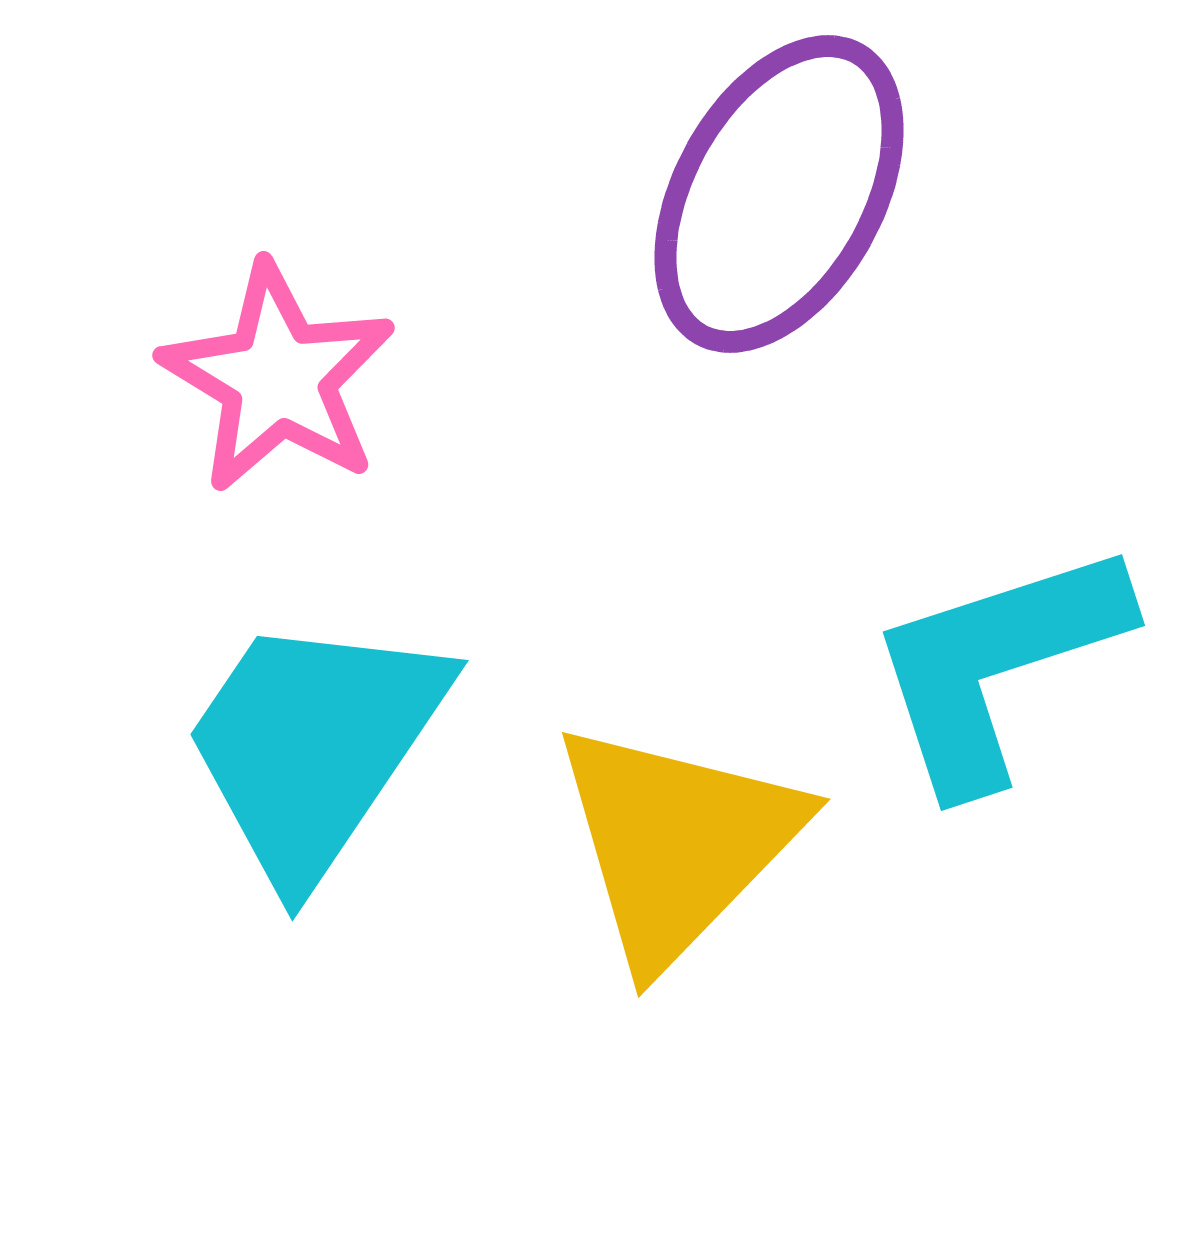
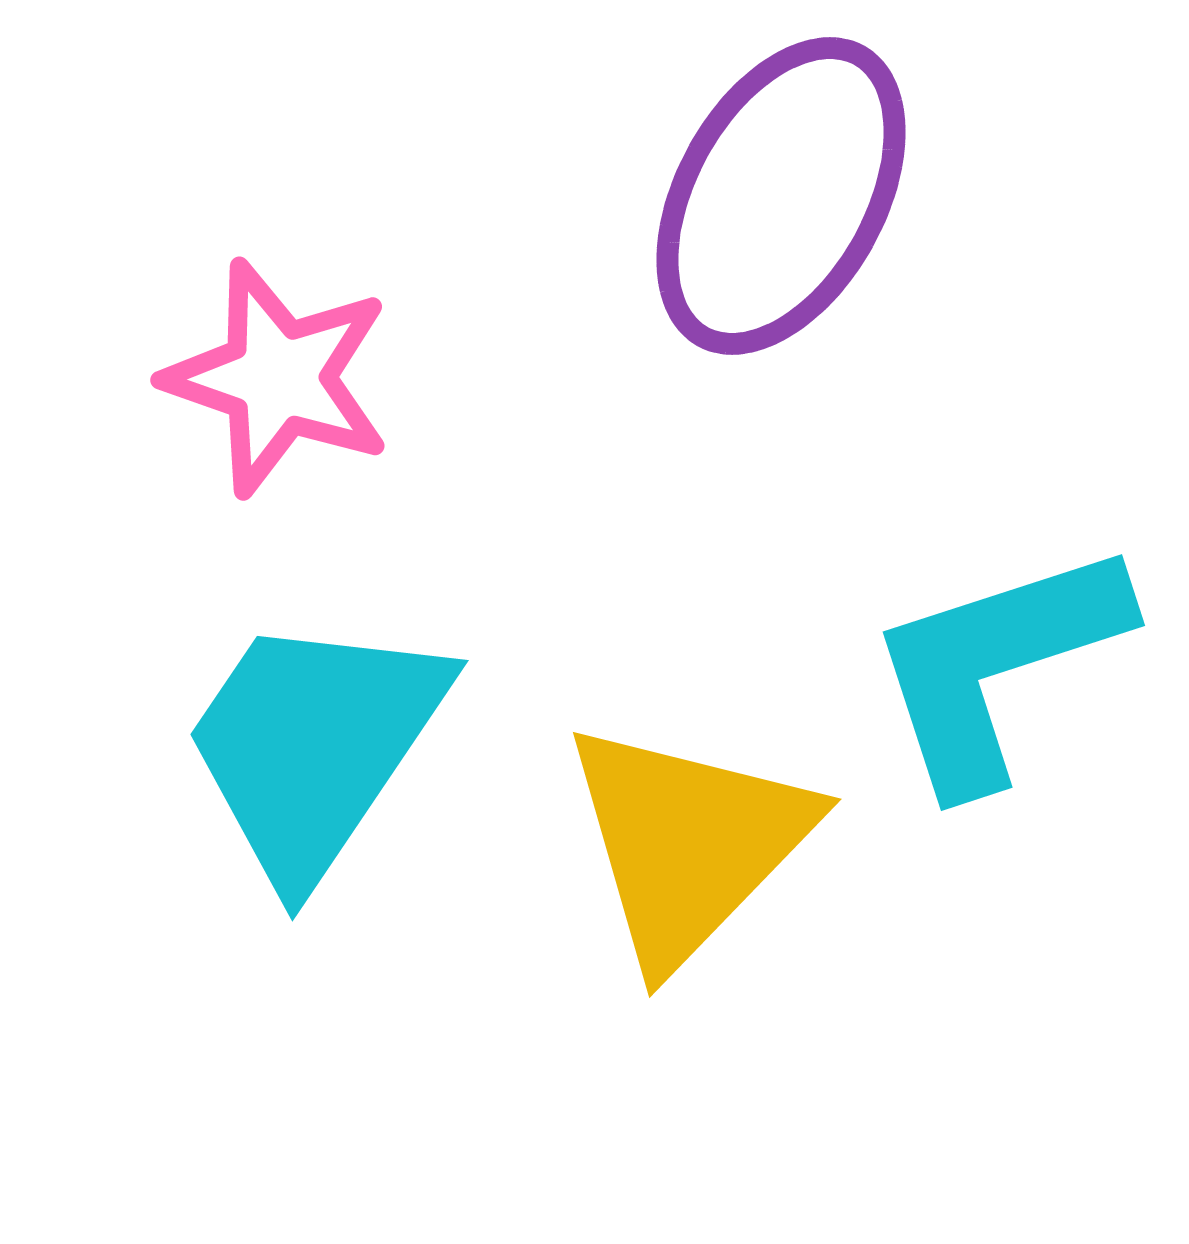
purple ellipse: moved 2 px right, 2 px down
pink star: rotated 12 degrees counterclockwise
yellow triangle: moved 11 px right
